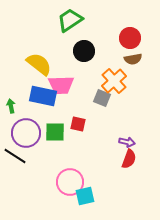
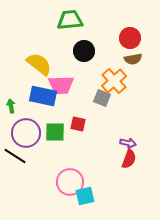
green trapezoid: rotated 28 degrees clockwise
purple arrow: moved 1 px right, 1 px down
